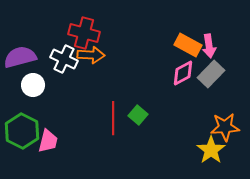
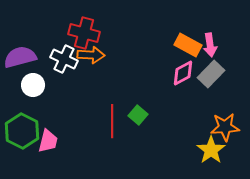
pink arrow: moved 1 px right, 1 px up
red line: moved 1 px left, 3 px down
